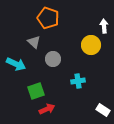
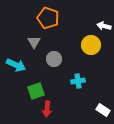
white arrow: rotated 72 degrees counterclockwise
gray triangle: rotated 16 degrees clockwise
gray circle: moved 1 px right
cyan arrow: moved 1 px down
red arrow: rotated 119 degrees clockwise
